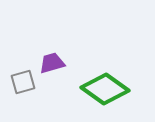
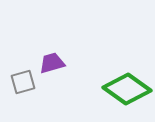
green diamond: moved 22 px right
